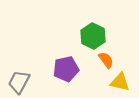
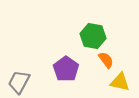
green hexagon: rotated 15 degrees counterclockwise
purple pentagon: rotated 25 degrees counterclockwise
